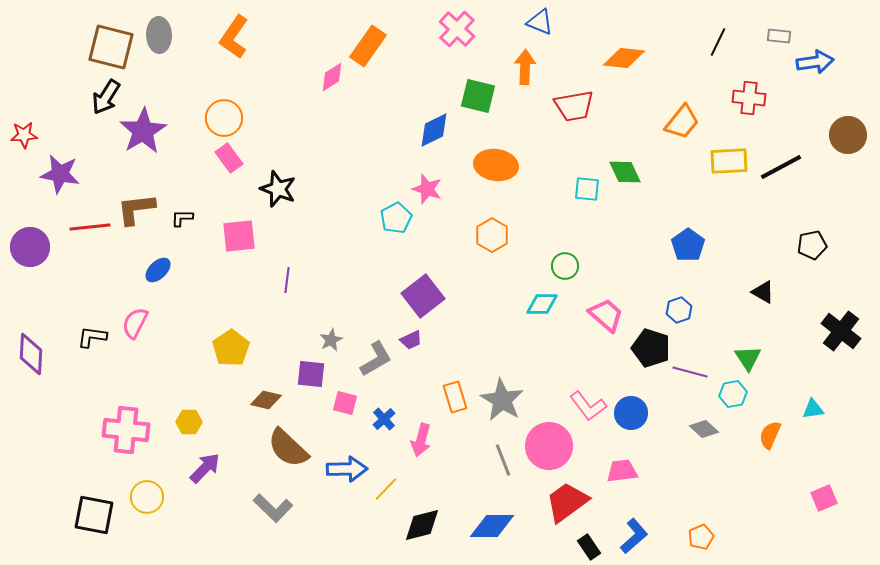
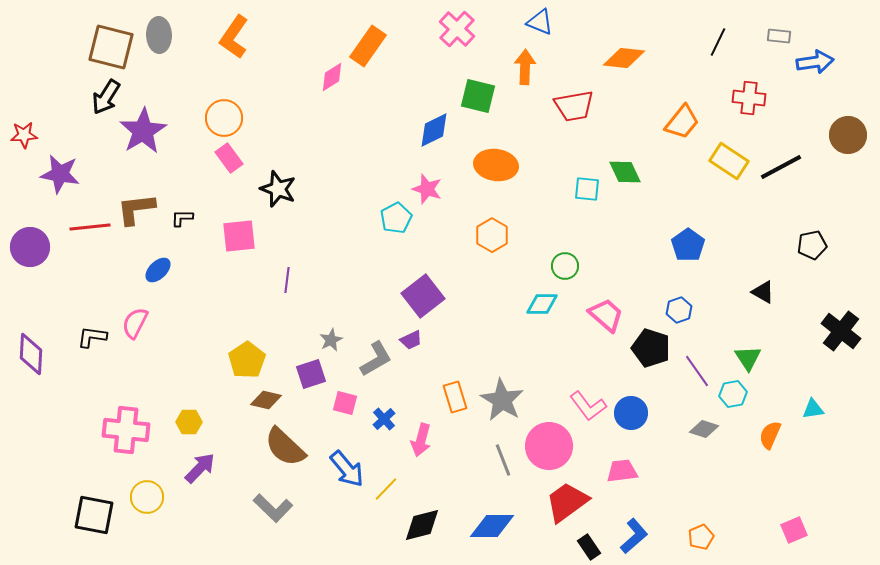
yellow rectangle at (729, 161): rotated 36 degrees clockwise
yellow pentagon at (231, 348): moved 16 px right, 12 px down
purple line at (690, 372): moved 7 px right, 1 px up; rotated 40 degrees clockwise
purple square at (311, 374): rotated 24 degrees counterclockwise
gray diamond at (704, 429): rotated 24 degrees counterclockwise
brown semicircle at (288, 448): moved 3 px left, 1 px up
purple arrow at (205, 468): moved 5 px left
blue arrow at (347, 469): rotated 51 degrees clockwise
pink square at (824, 498): moved 30 px left, 32 px down
